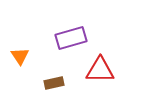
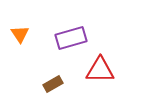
orange triangle: moved 22 px up
brown rectangle: moved 1 px left, 1 px down; rotated 18 degrees counterclockwise
